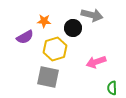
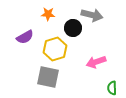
orange star: moved 4 px right, 7 px up
